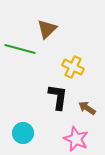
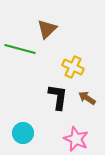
brown arrow: moved 10 px up
